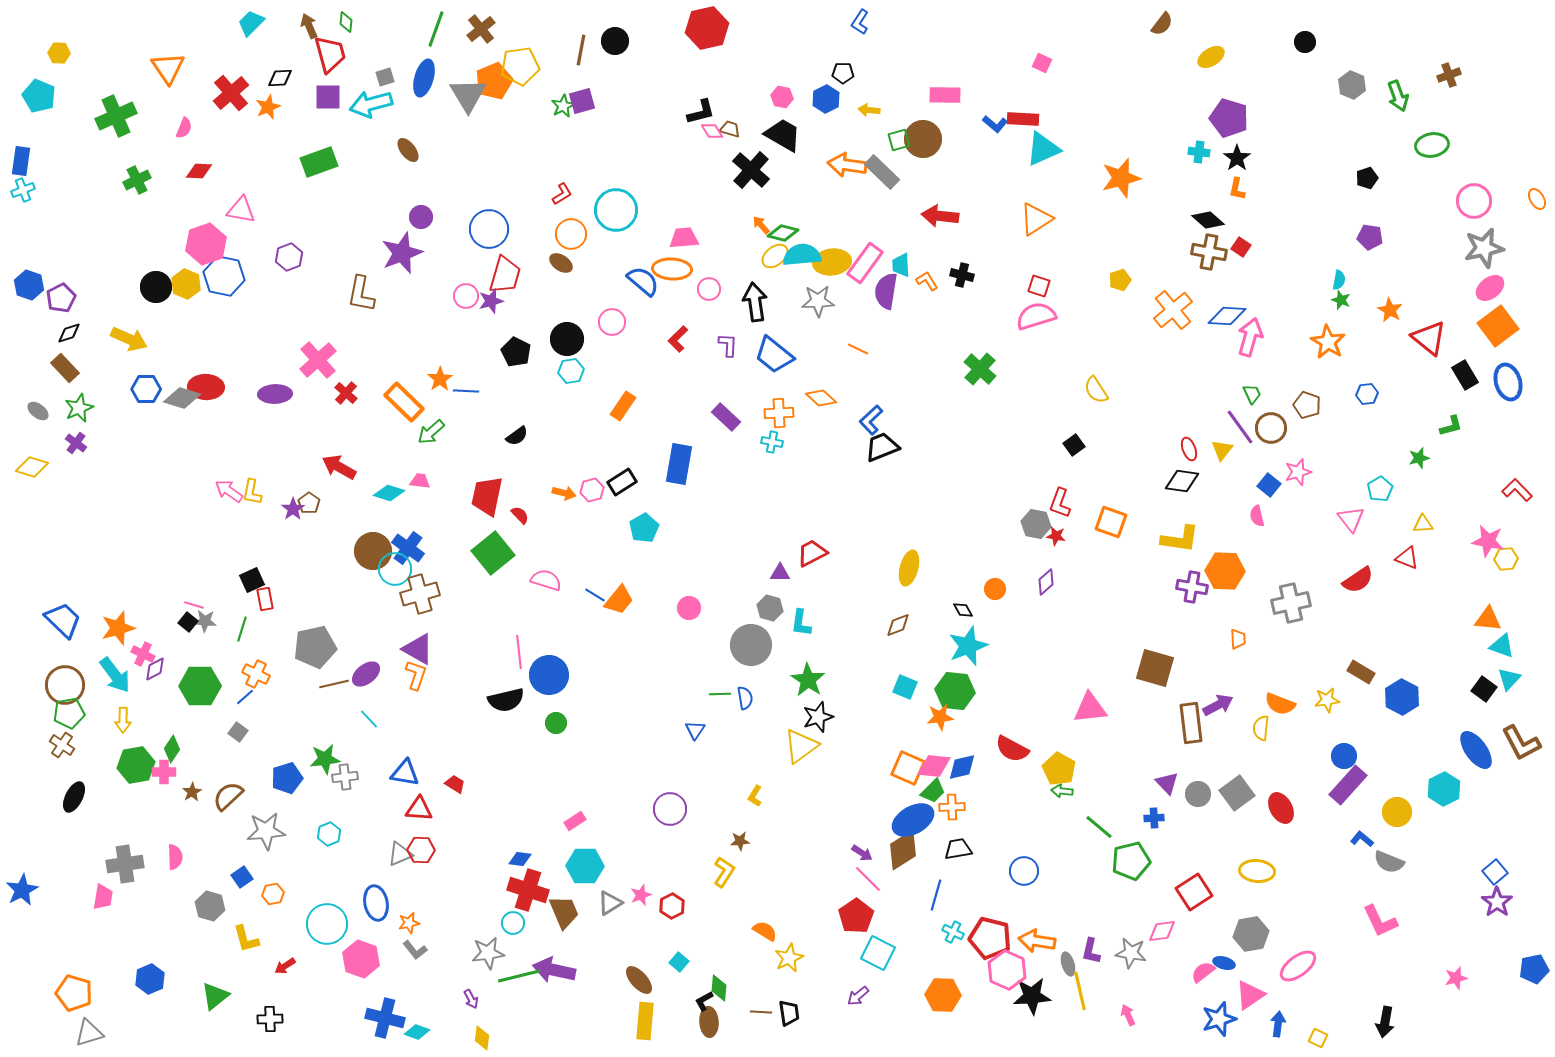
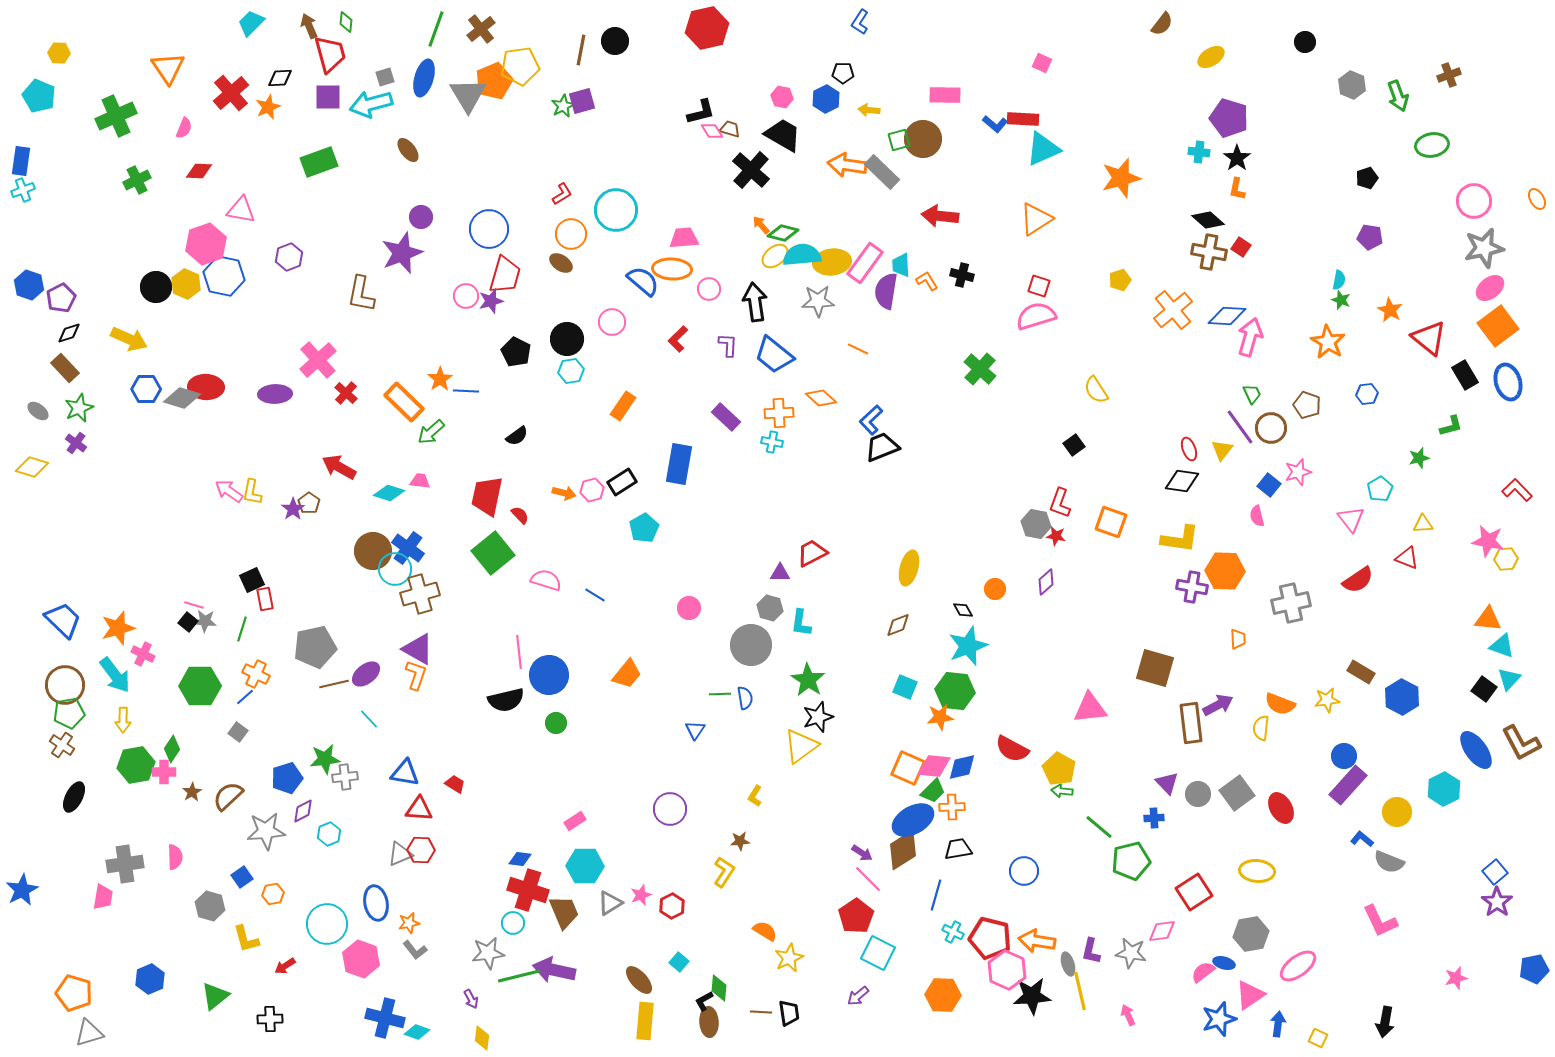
orange trapezoid at (619, 600): moved 8 px right, 74 px down
purple diamond at (155, 669): moved 148 px right, 142 px down
